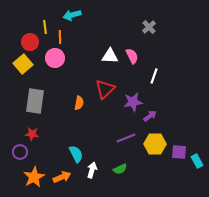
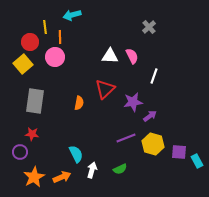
pink circle: moved 1 px up
yellow hexagon: moved 2 px left; rotated 15 degrees clockwise
